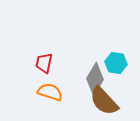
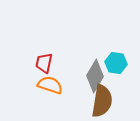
gray diamond: moved 3 px up
orange semicircle: moved 7 px up
brown semicircle: moved 2 px left; rotated 128 degrees counterclockwise
